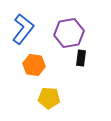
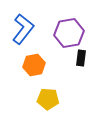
orange hexagon: rotated 20 degrees counterclockwise
yellow pentagon: moved 1 px left, 1 px down
